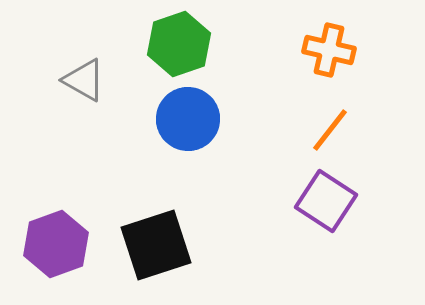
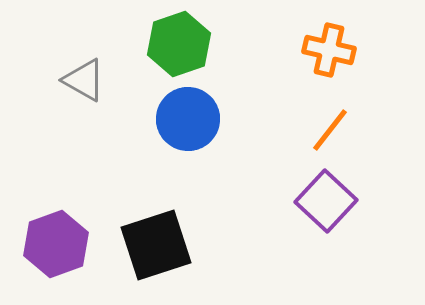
purple square: rotated 10 degrees clockwise
